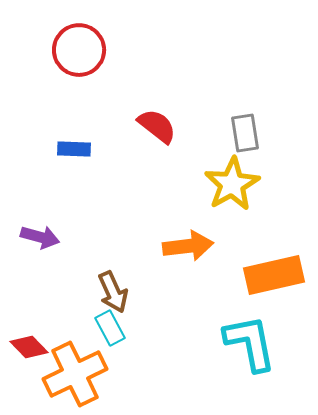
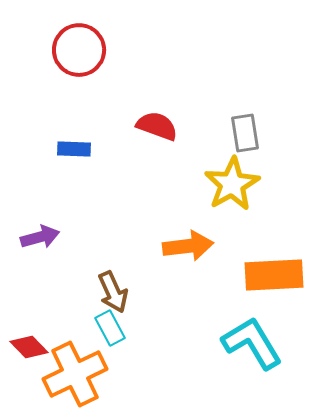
red semicircle: rotated 18 degrees counterclockwise
purple arrow: rotated 30 degrees counterclockwise
orange rectangle: rotated 10 degrees clockwise
cyan L-shape: moved 2 px right; rotated 20 degrees counterclockwise
